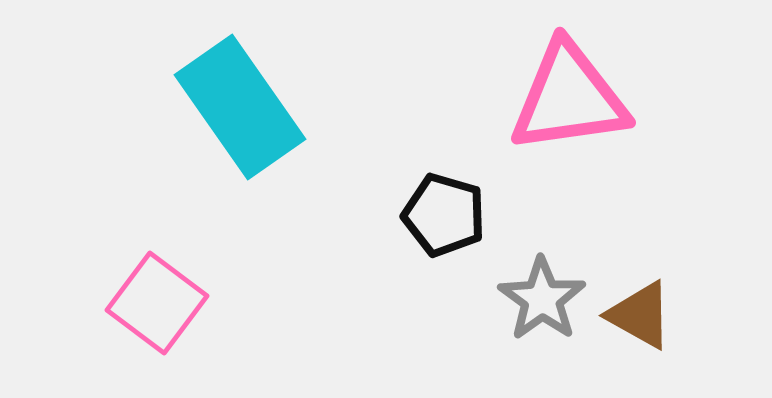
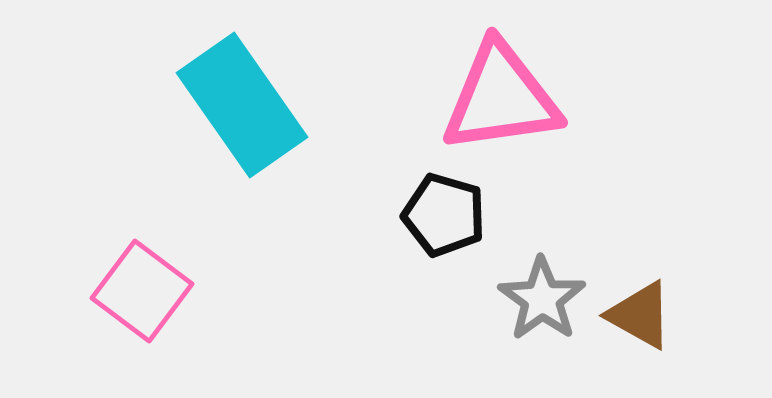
pink triangle: moved 68 px left
cyan rectangle: moved 2 px right, 2 px up
pink square: moved 15 px left, 12 px up
